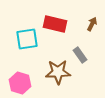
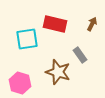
brown star: rotated 20 degrees clockwise
